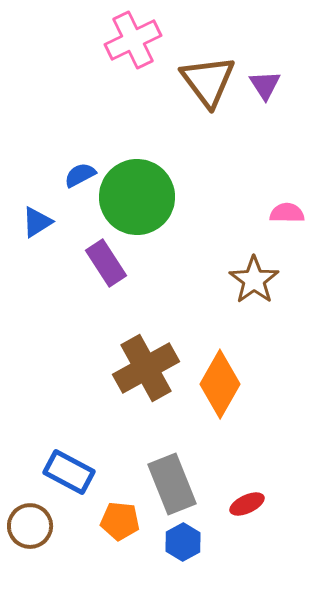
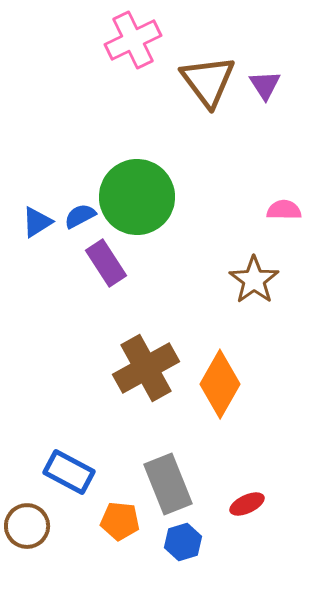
blue semicircle: moved 41 px down
pink semicircle: moved 3 px left, 3 px up
gray rectangle: moved 4 px left
brown circle: moved 3 px left
blue hexagon: rotated 12 degrees clockwise
